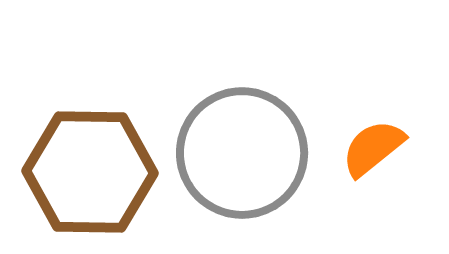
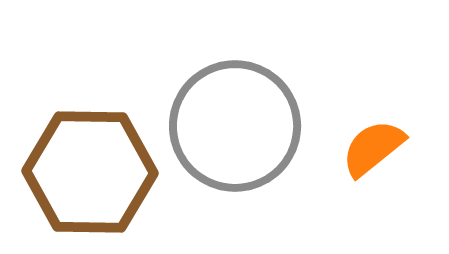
gray circle: moved 7 px left, 27 px up
